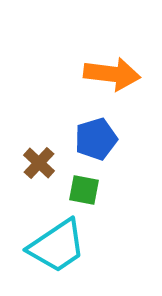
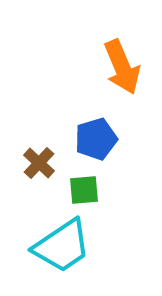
orange arrow: moved 10 px right, 7 px up; rotated 60 degrees clockwise
green square: rotated 16 degrees counterclockwise
cyan trapezoid: moved 5 px right
